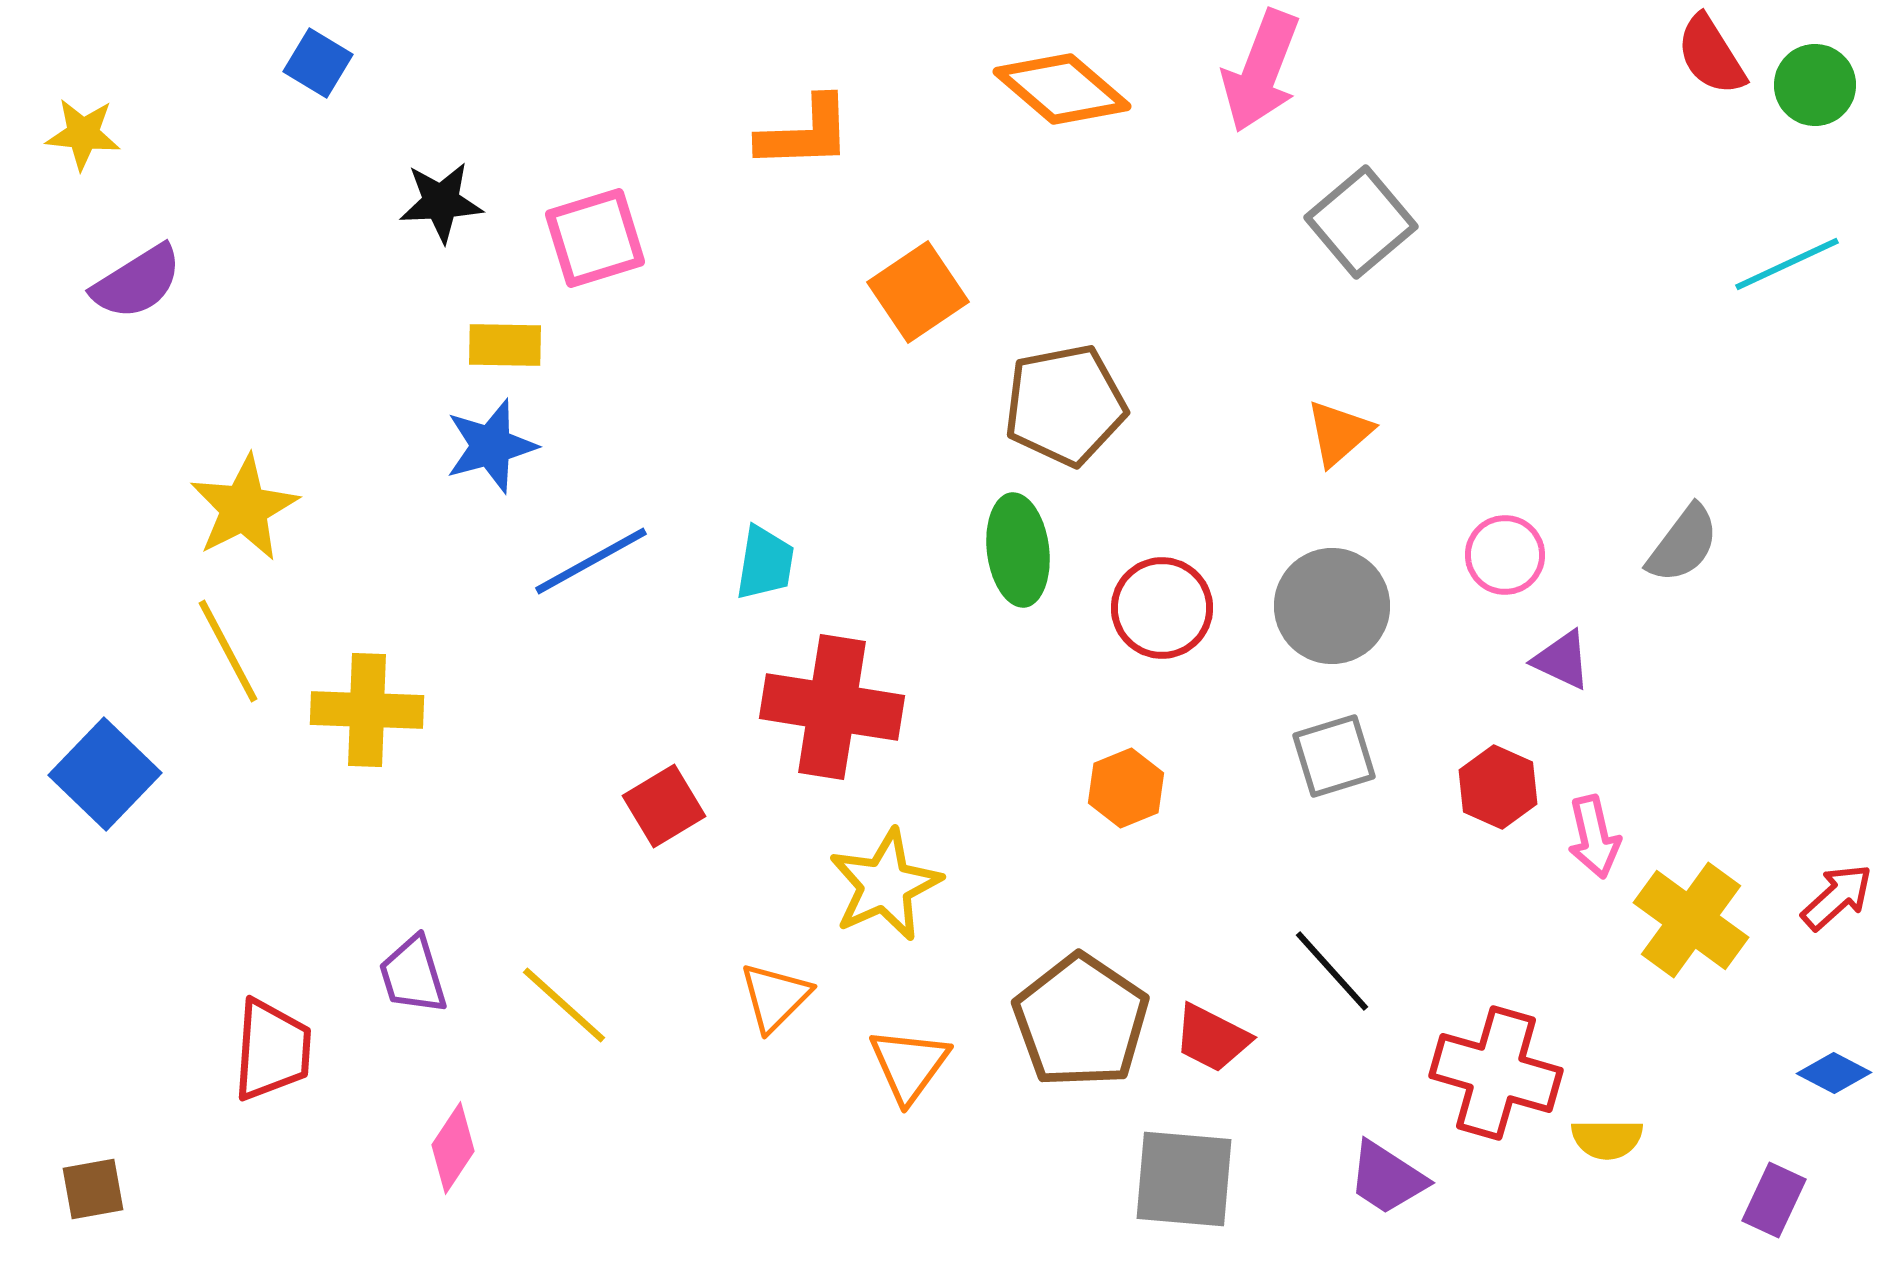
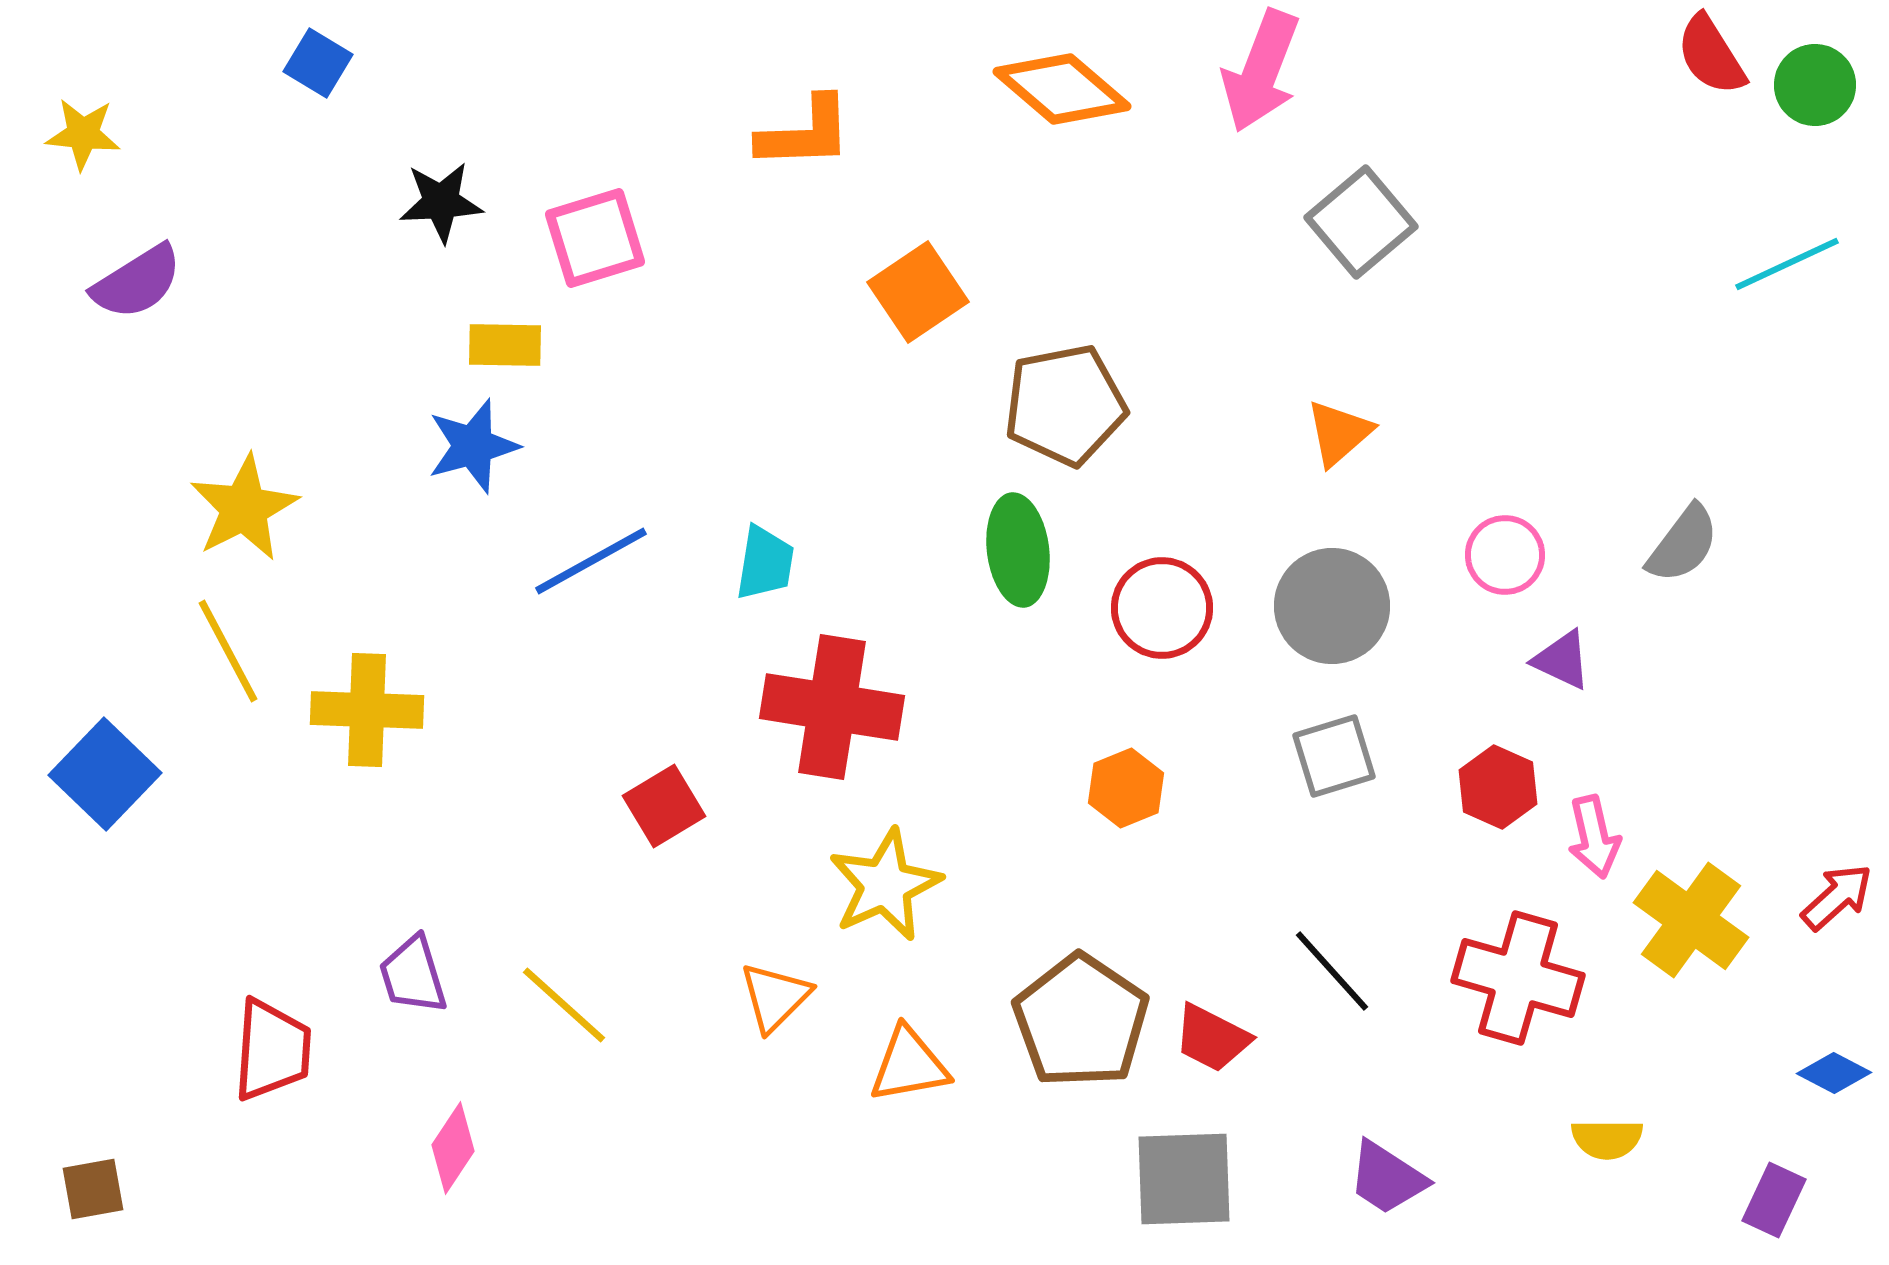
blue star at (491, 446): moved 18 px left
orange triangle at (909, 1065): rotated 44 degrees clockwise
red cross at (1496, 1073): moved 22 px right, 95 px up
gray square at (1184, 1179): rotated 7 degrees counterclockwise
